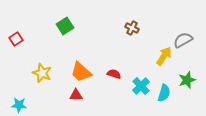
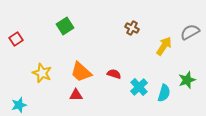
gray semicircle: moved 7 px right, 8 px up
yellow arrow: moved 10 px up
cyan cross: moved 2 px left, 1 px down
cyan star: rotated 21 degrees counterclockwise
